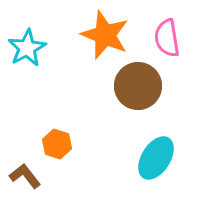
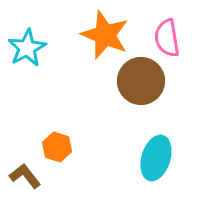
brown circle: moved 3 px right, 5 px up
orange hexagon: moved 3 px down
cyan ellipse: rotated 15 degrees counterclockwise
